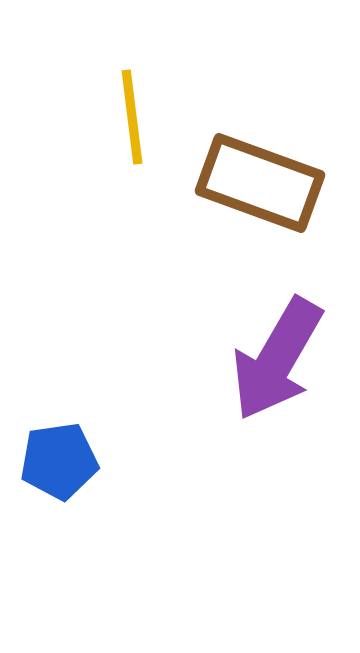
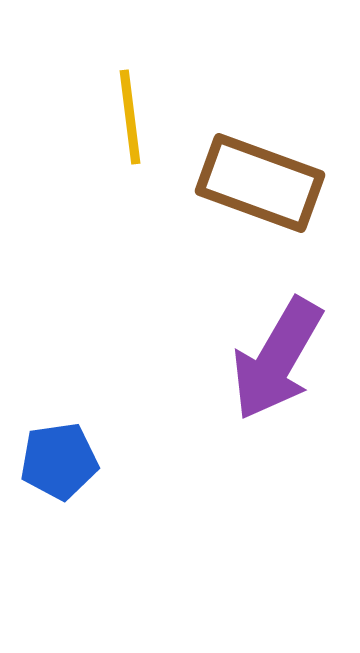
yellow line: moved 2 px left
